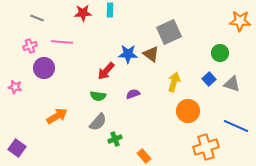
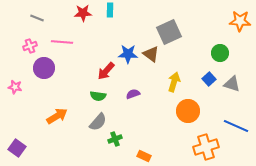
orange rectangle: rotated 24 degrees counterclockwise
